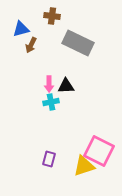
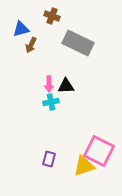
brown cross: rotated 14 degrees clockwise
